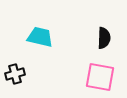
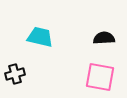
black semicircle: rotated 95 degrees counterclockwise
